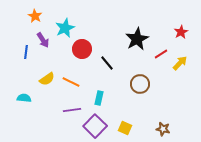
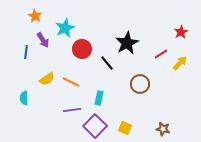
black star: moved 10 px left, 4 px down
cyan semicircle: rotated 96 degrees counterclockwise
